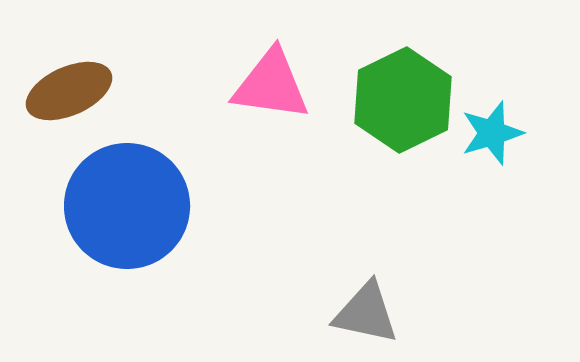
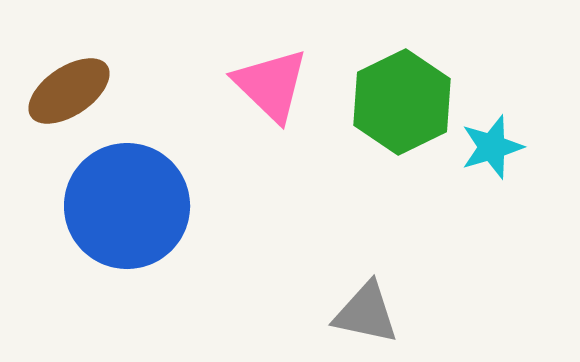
pink triangle: rotated 36 degrees clockwise
brown ellipse: rotated 10 degrees counterclockwise
green hexagon: moved 1 px left, 2 px down
cyan star: moved 14 px down
